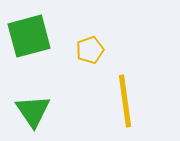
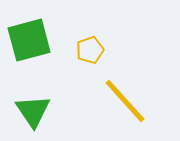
green square: moved 4 px down
yellow line: rotated 34 degrees counterclockwise
